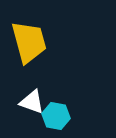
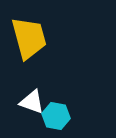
yellow trapezoid: moved 4 px up
